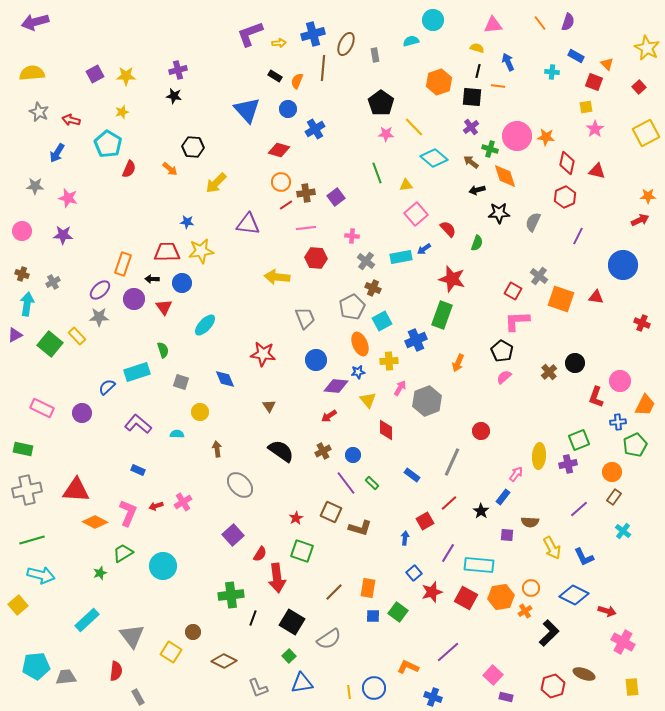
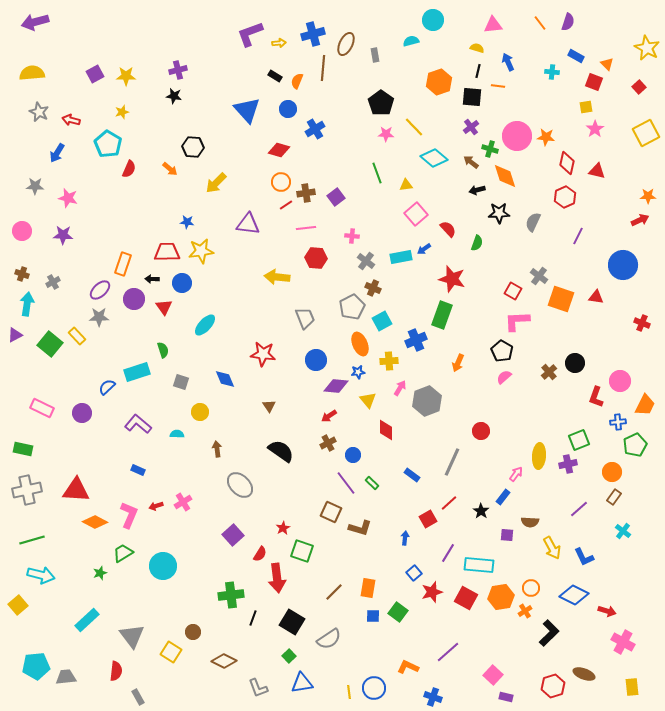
brown cross at (323, 451): moved 5 px right, 8 px up
pink L-shape at (128, 513): moved 1 px right, 2 px down
red star at (296, 518): moved 13 px left, 10 px down
red square at (425, 521): moved 3 px right, 2 px up
